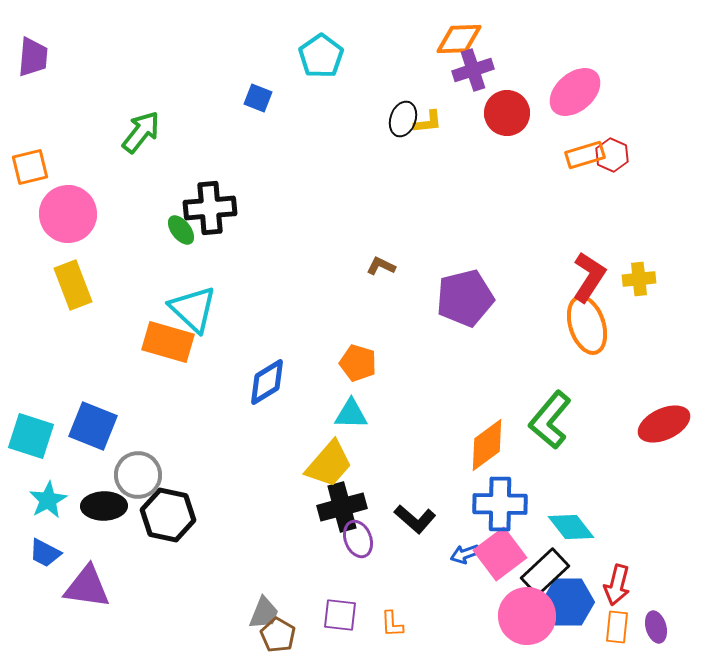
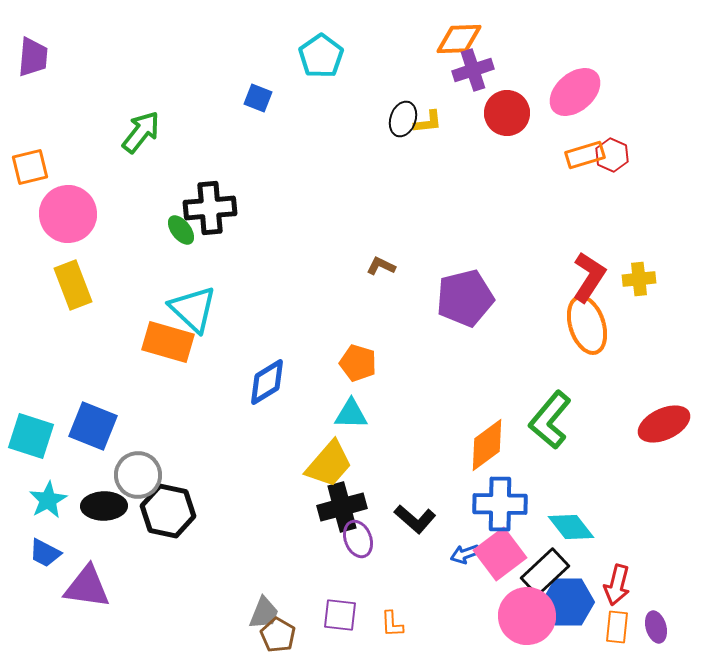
black hexagon at (168, 515): moved 4 px up
